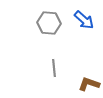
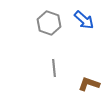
gray hexagon: rotated 15 degrees clockwise
